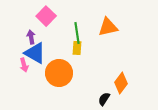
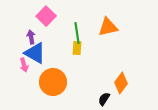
orange circle: moved 6 px left, 9 px down
